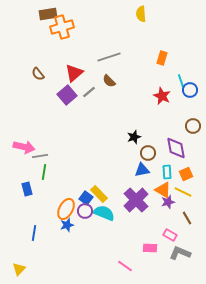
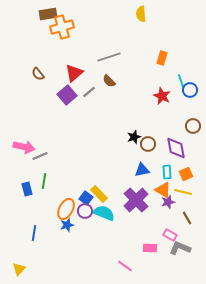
brown circle at (148, 153): moved 9 px up
gray line at (40, 156): rotated 14 degrees counterclockwise
green line at (44, 172): moved 9 px down
yellow line at (183, 192): rotated 12 degrees counterclockwise
gray L-shape at (180, 253): moved 5 px up
